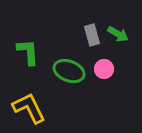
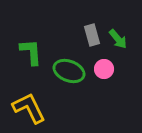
green arrow: moved 5 px down; rotated 20 degrees clockwise
green L-shape: moved 3 px right
